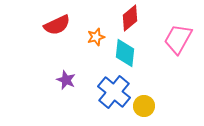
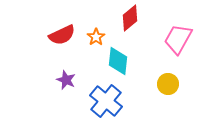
red semicircle: moved 5 px right, 10 px down
orange star: rotated 18 degrees counterclockwise
cyan diamond: moved 7 px left, 8 px down
blue cross: moved 8 px left, 9 px down
yellow circle: moved 24 px right, 22 px up
